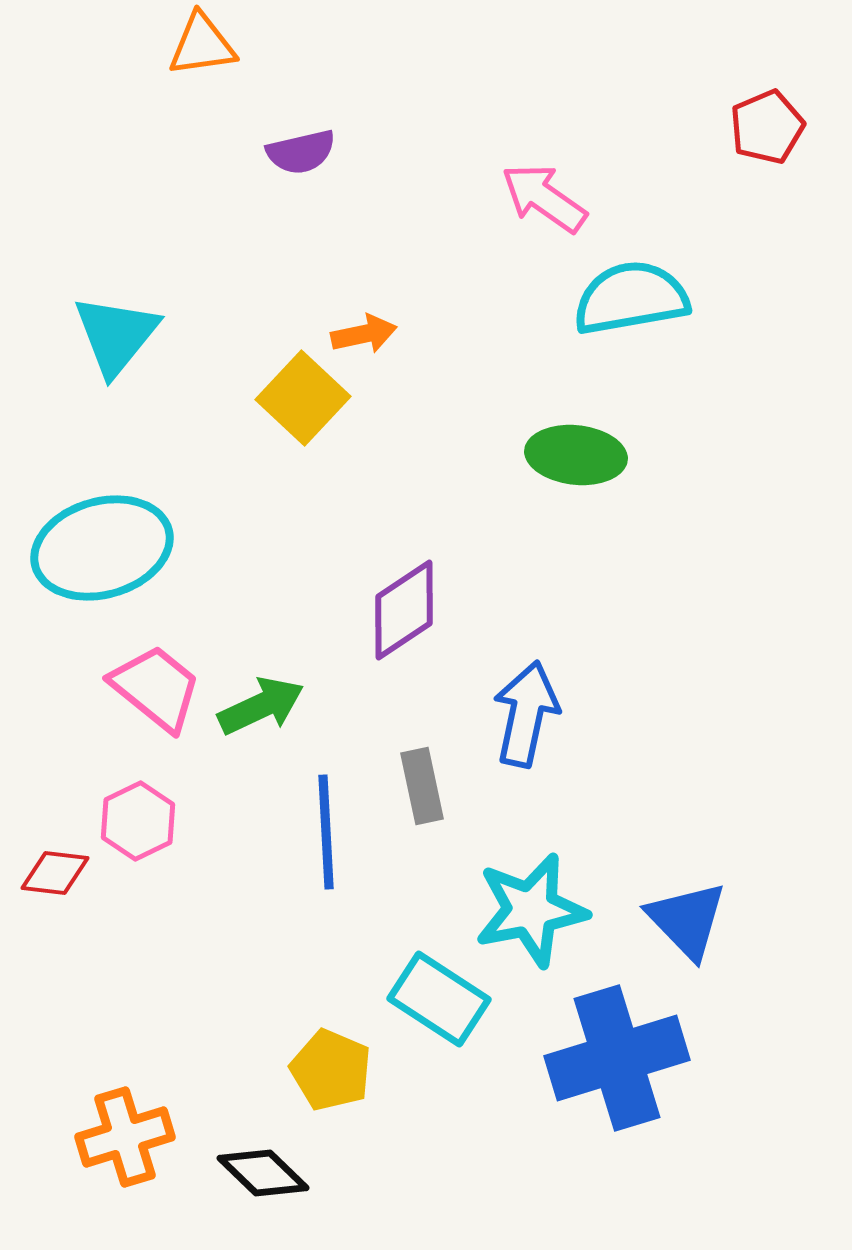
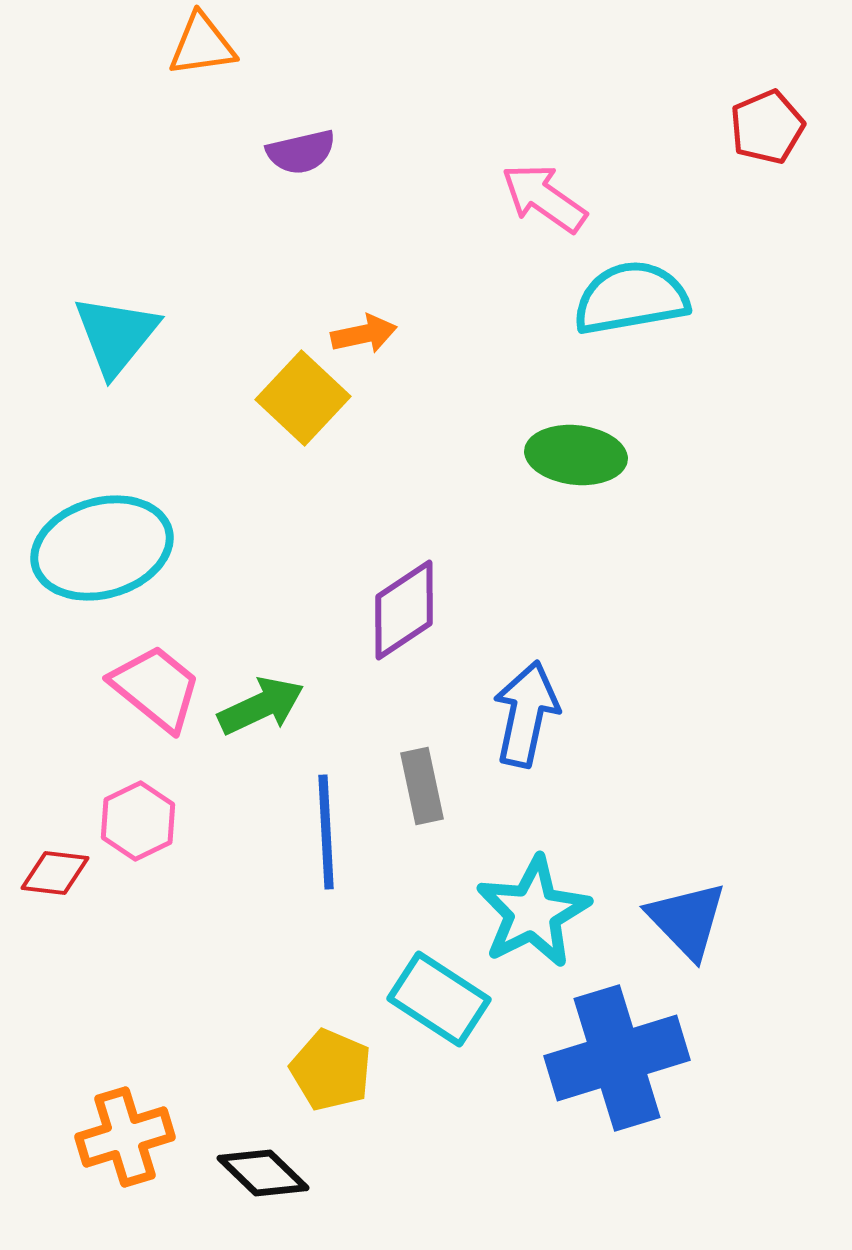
cyan star: moved 2 px right, 2 px down; rotated 16 degrees counterclockwise
